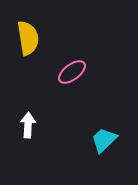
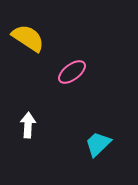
yellow semicircle: rotated 48 degrees counterclockwise
cyan trapezoid: moved 6 px left, 4 px down
